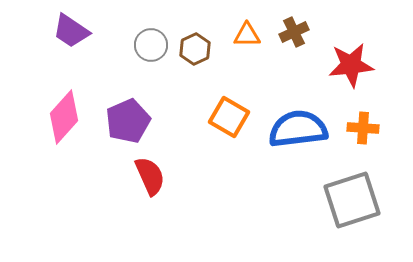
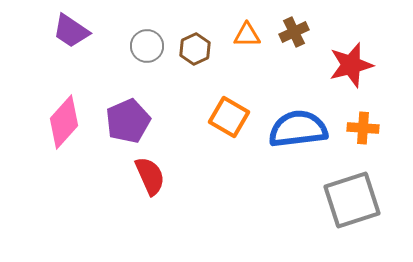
gray circle: moved 4 px left, 1 px down
red star: rotated 9 degrees counterclockwise
pink diamond: moved 5 px down
